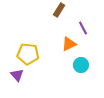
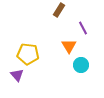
orange triangle: moved 2 px down; rotated 35 degrees counterclockwise
